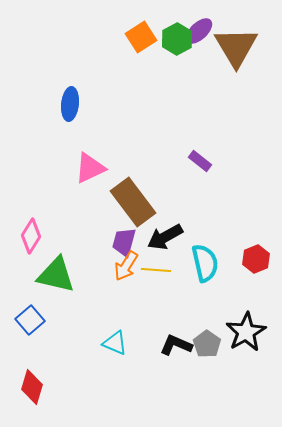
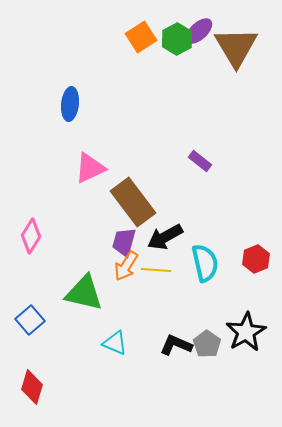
green triangle: moved 28 px right, 18 px down
